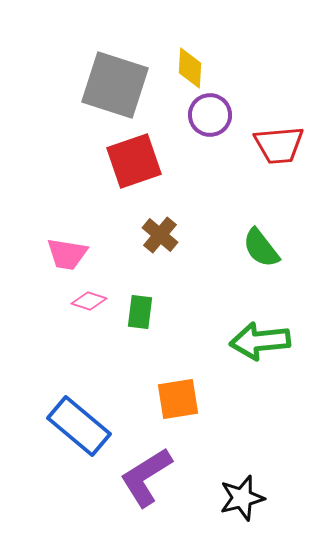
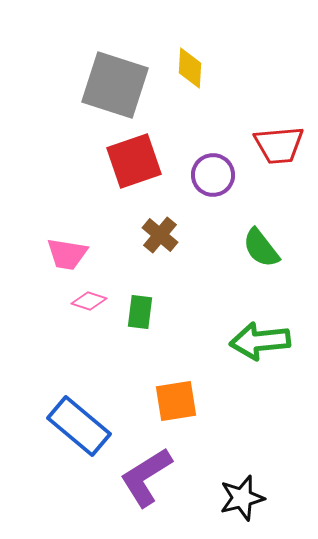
purple circle: moved 3 px right, 60 px down
orange square: moved 2 px left, 2 px down
